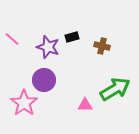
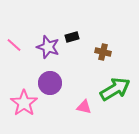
pink line: moved 2 px right, 6 px down
brown cross: moved 1 px right, 6 px down
purple circle: moved 6 px right, 3 px down
pink triangle: moved 1 px left, 2 px down; rotated 14 degrees clockwise
